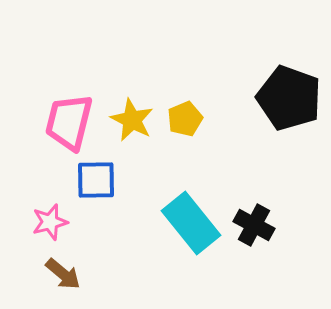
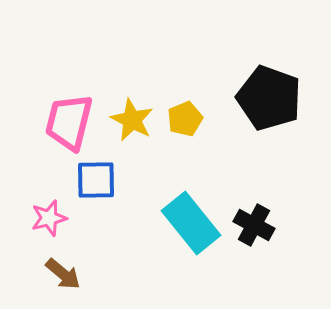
black pentagon: moved 20 px left
pink star: moved 1 px left, 4 px up
